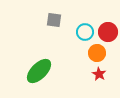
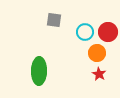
green ellipse: rotated 44 degrees counterclockwise
